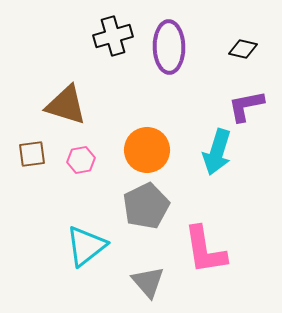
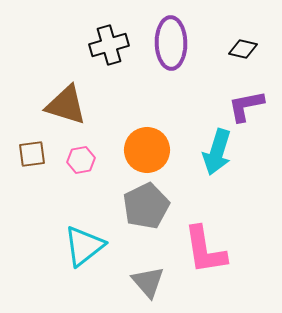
black cross: moved 4 px left, 9 px down
purple ellipse: moved 2 px right, 4 px up
cyan triangle: moved 2 px left
